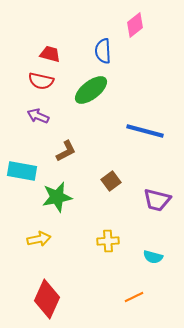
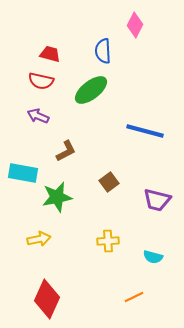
pink diamond: rotated 25 degrees counterclockwise
cyan rectangle: moved 1 px right, 2 px down
brown square: moved 2 px left, 1 px down
